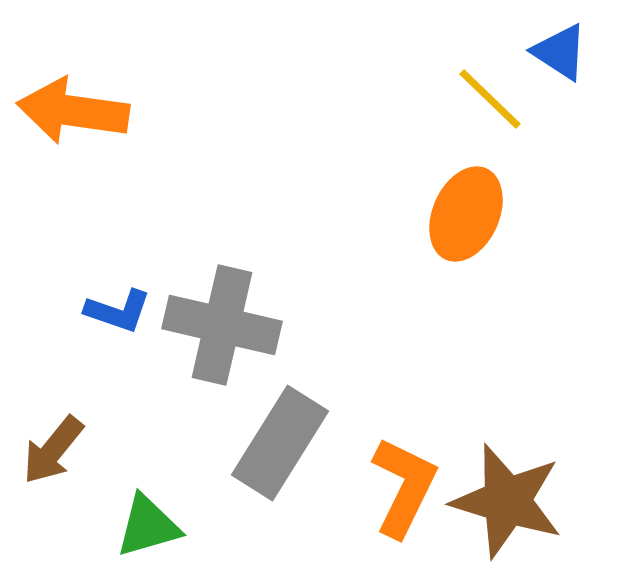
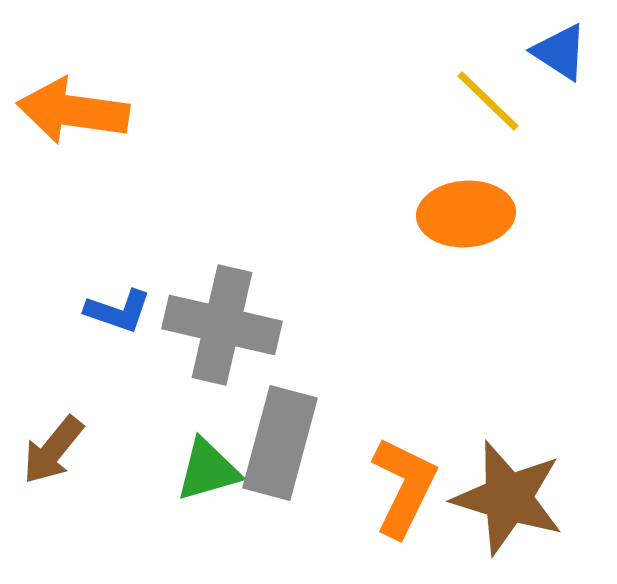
yellow line: moved 2 px left, 2 px down
orange ellipse: rotated 62 degrees clockwise
gray rectangle: rotated 17 degrees counterclockwise
brown star: moved 1 px right, 3 px up
green triangle: moved 60 px right, 56 px up
